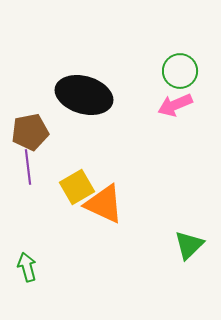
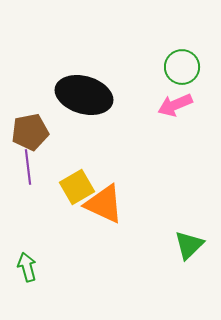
green circle: moved 2 px right, 4 px up
